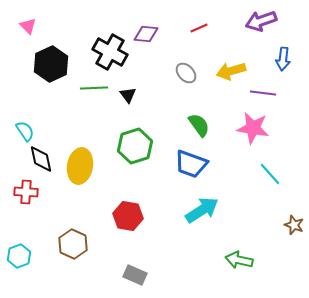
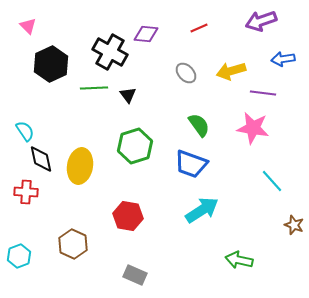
blue arrow: rotated 75 degrees clockwise
cyan line: moved 2 px right, 7 px down
